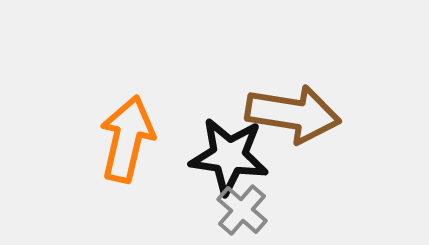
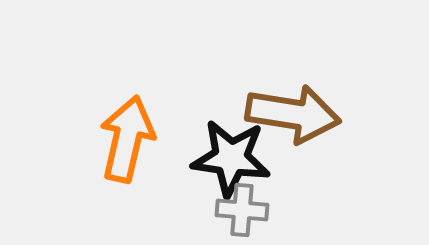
black star: moved 2 px right, 2 px down
gray cross: rotated 36 degrees counterclockwise
